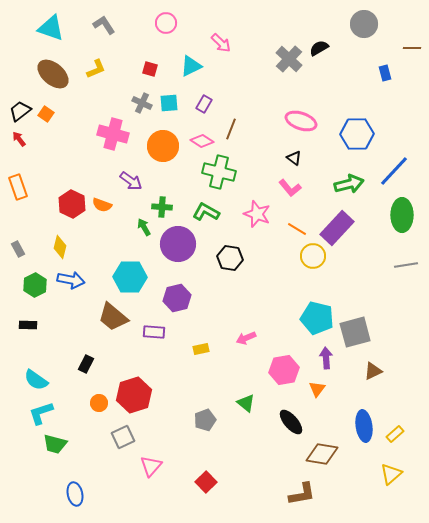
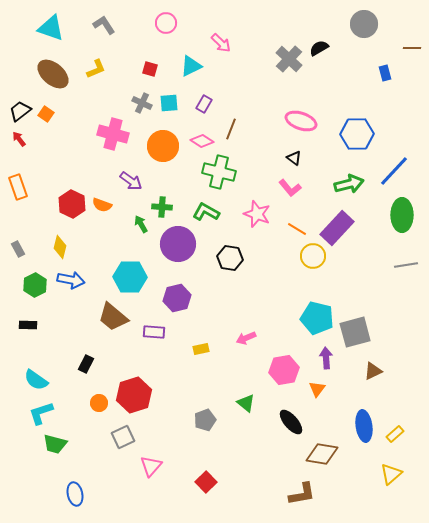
green arrow at (144, 227): moved 3 px left, 3 px up
